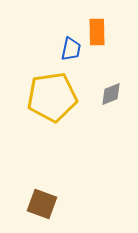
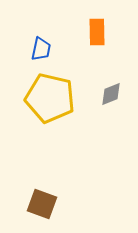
blue trapezoid: moved 30 px left
yellow pentagon: moved 2 px left, 1 px down; rotated 21 degrees clockwise
